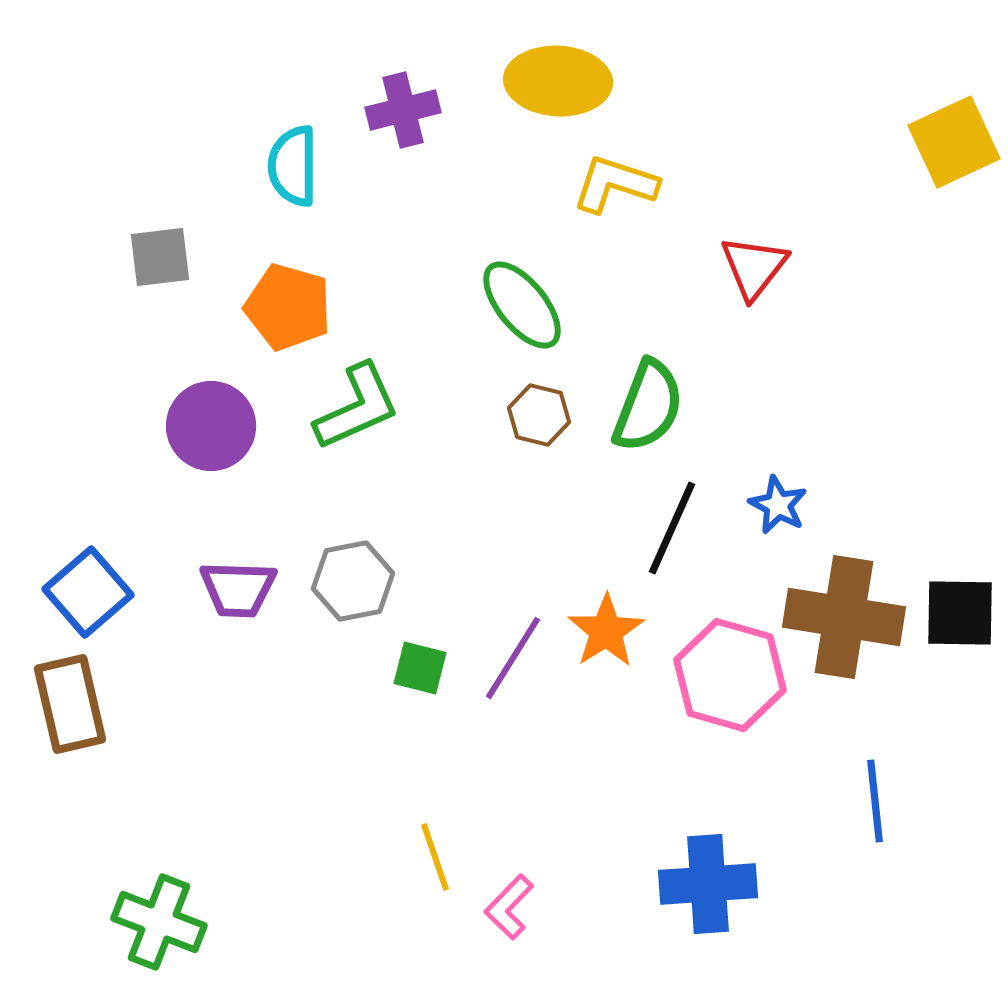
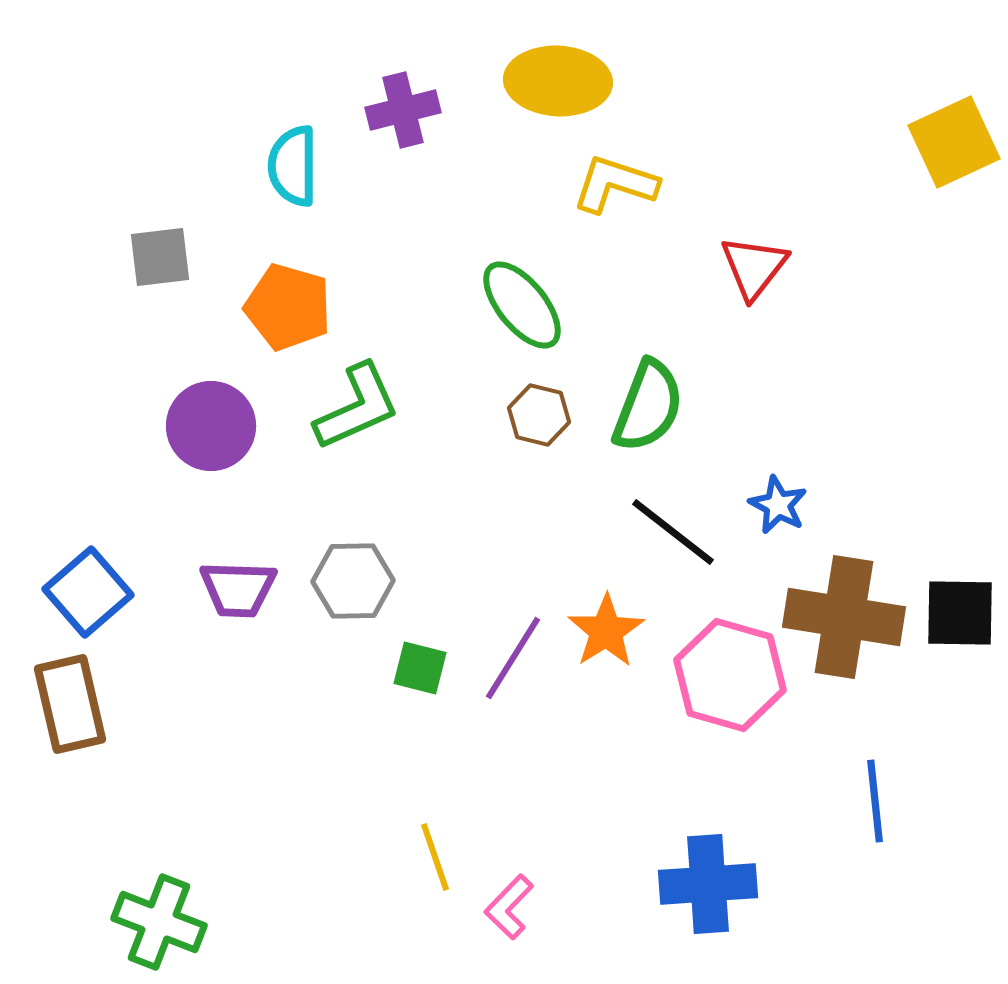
black line: moved 1 px right, 4 px down; rotated 76 degrees counterclockwise
gray hexagon: rotated 10 degrees clockwise
